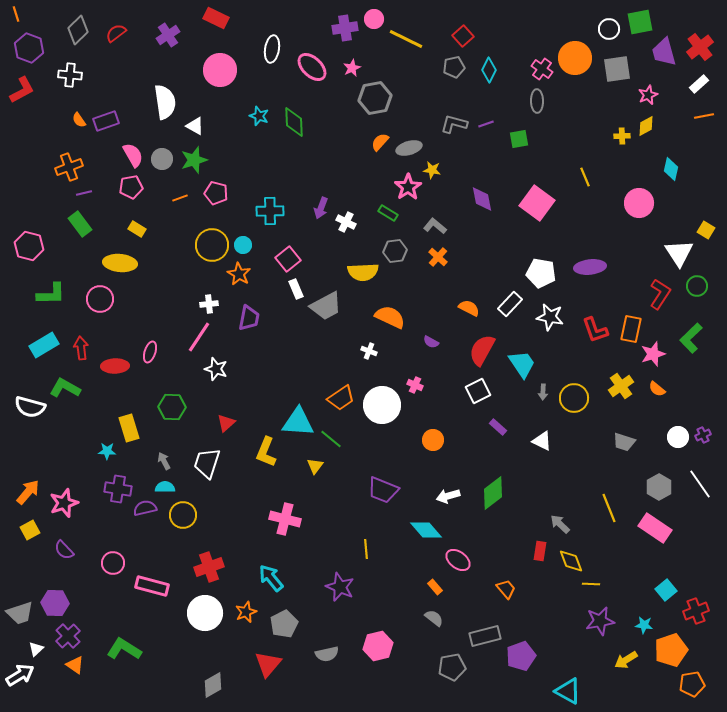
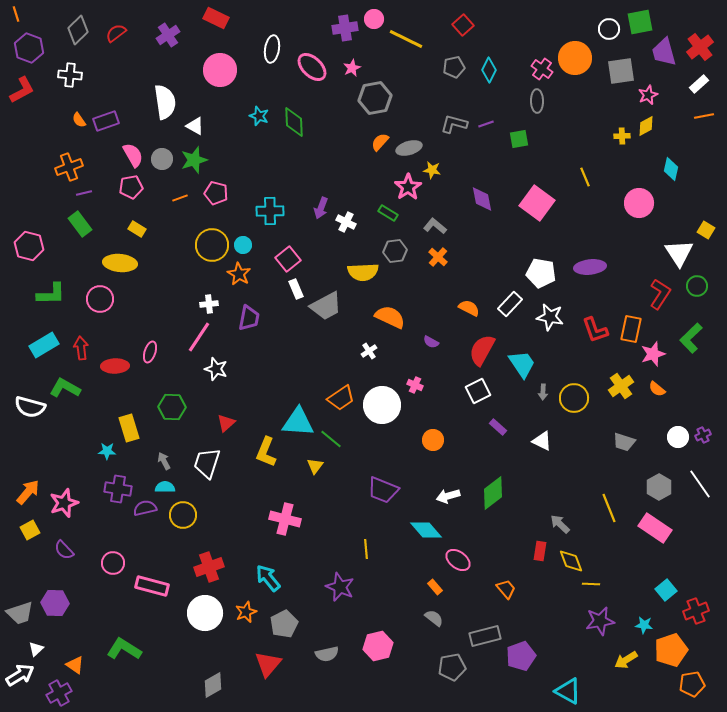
red square at (463, 36): moved 11 px up
gray square at (617, 69): moved 4 px right, 2 px down
white cross at (369, 351): rotated 35 degrees clockwise
cyan arrow at (271, 578): moved 3 px left
purple cross at (68, 636): moved 9 px left, 57 px down; rotated 15 degrees clockwise
